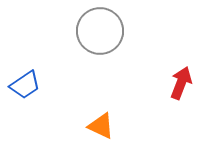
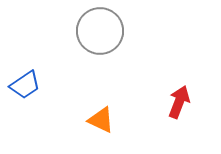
red arrow: moved 2 px left, 19 px down
orange triangle: moved 6 px up
